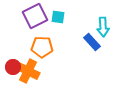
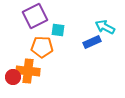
cyan square: moved 13 px down
cyan arrow: moved 2 px right; rotated 120 degrees clockwise
blue rectangle: rotated 72 degrees counterclockwise
red circle: moved 10 px down
orange cross: rotated 20 degrees counterclockwise
